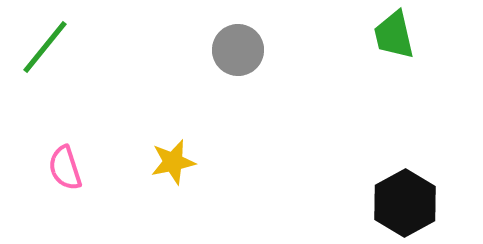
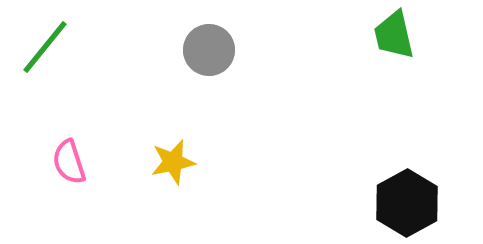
gray circle: moved 29 px left
pink semicircle: moved 4 px right, 6 px up
black hexagon: moved 2 px right
